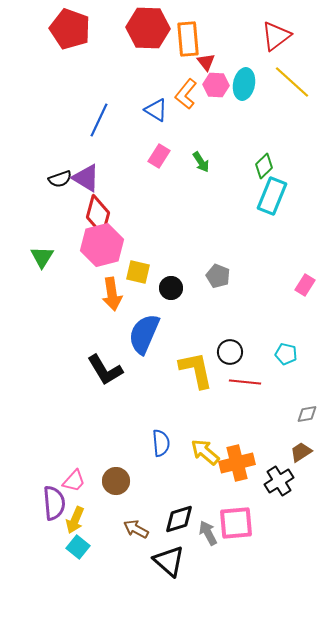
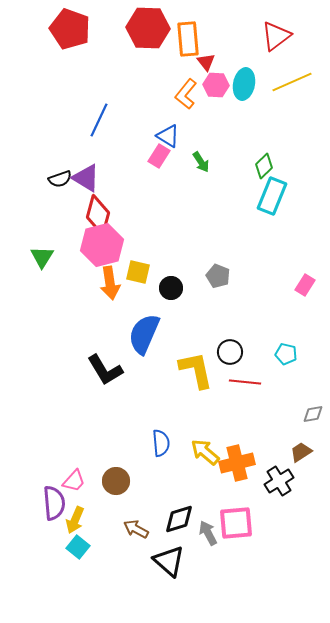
yellow line at (292, 82): rotated 66 degrees counterclockwise
blue triangle at (156, 110): moved 12 px right, 26 px down
orange arrow at (112, 294): moved 2 px left, 11 px up
gray diamond at (307, 414): moved 6 px right
